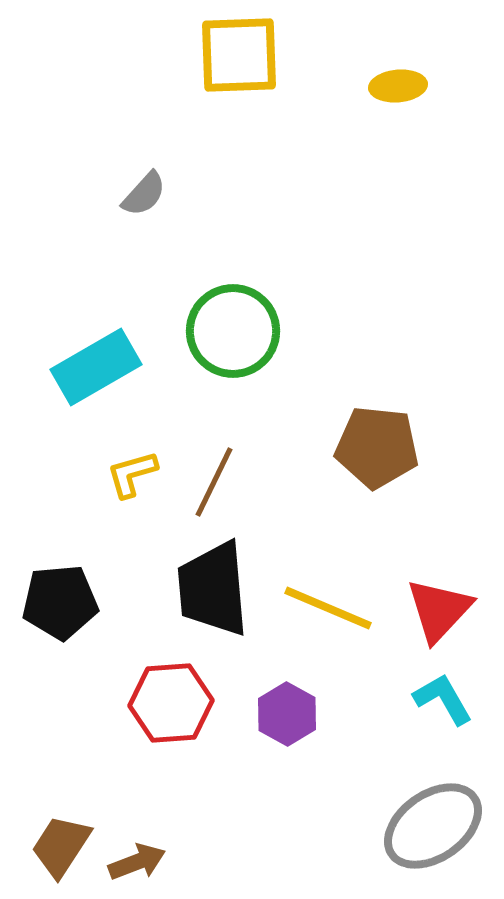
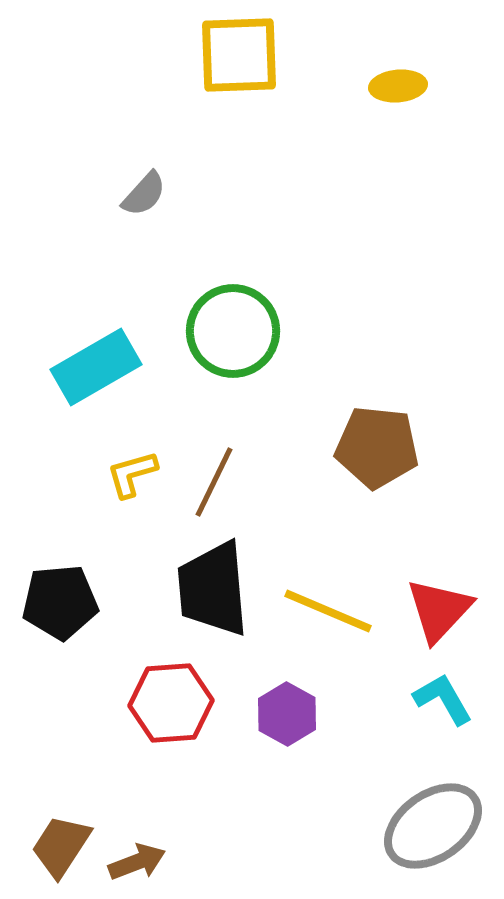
yellow line: moved 3 px down
